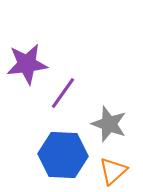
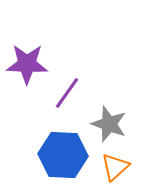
purple star: rotated 9 degrees clockwise
purple line: moved 4 px right
orange triangle: moved 2 px right, 4 px up
